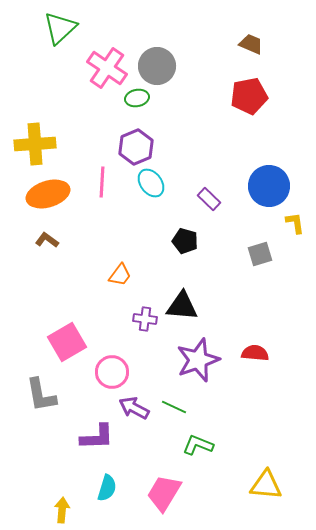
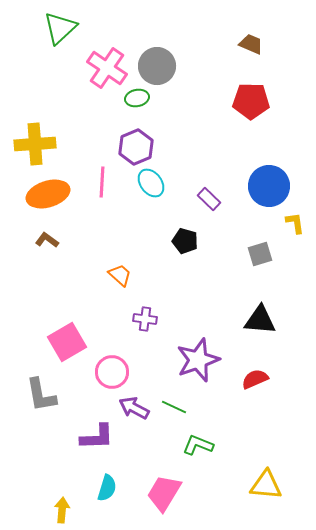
red pentagon: moved 2 px right, 5 px down; rotated 12 degrees clockwise
orange trapezoid: rotated 85 degrees counterclockwise
black triangle: moved 78 px right, 14 px down
red semicircle: moved 26 px down; rotated 28 degrees counterclockwise
